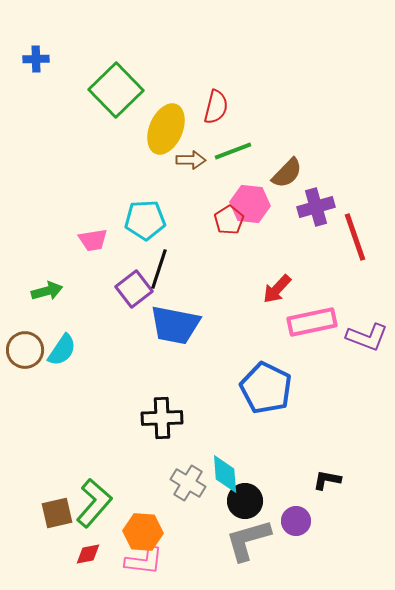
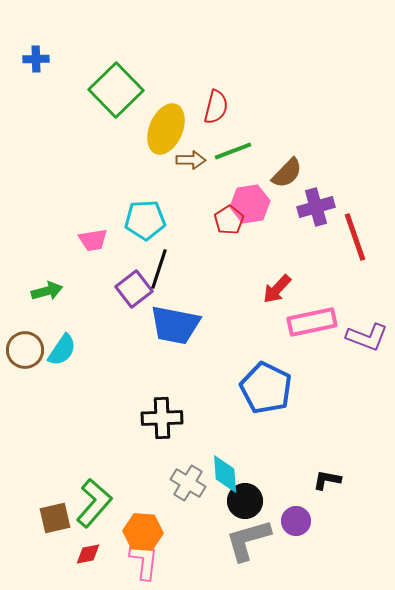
pink hexagon: rotated 15 degrees counterclockwise
brown square: moved 2 px left, 5 px down
pink L-shape: rotated 90 degrees counterclockwise
